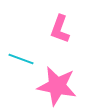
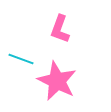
pink star: moved 5 px up; rotated 15 degrees clockwise
